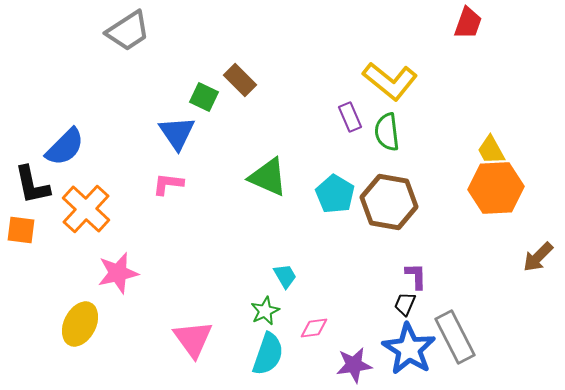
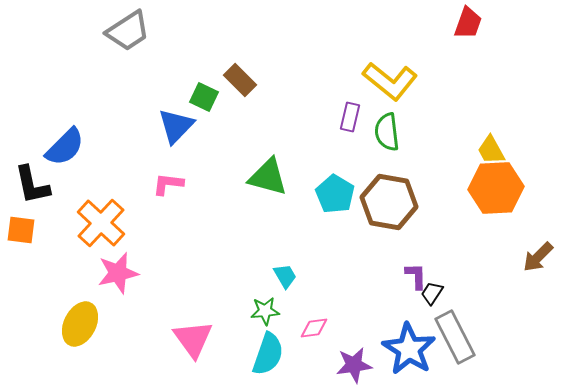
purple rectangle: rotated 36 degrees clockwise
blue triangle: moved 1 px left, 7 px up; rotated 18 degrees clockwise
green triangle: rotated 9 degrees counterclockwise
orange cross: moved 15 px right, 14 px down
black trapezoid: moved 27 px right, 11 px up; rotated 10 degrees clockwise
green star: rotated 20 degrees clockwise
